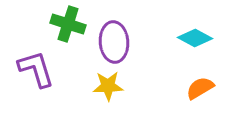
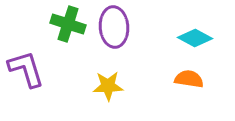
purple ellipse: moved 15 px up
purple L-shape: moved 10 px left
orange semicircle: moved 11 px left, 9 px up; rotated 40 degrees clockwise
